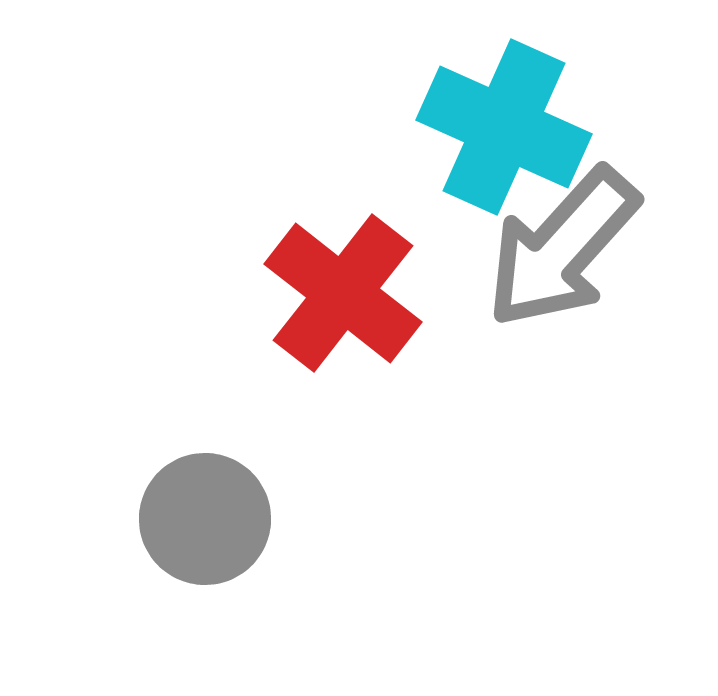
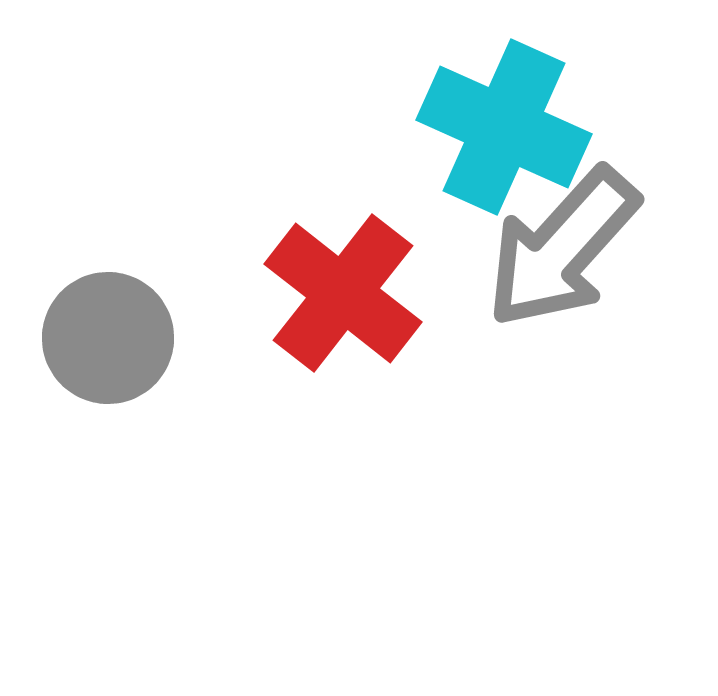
gray circle: moved 97 px left, 181 px up
